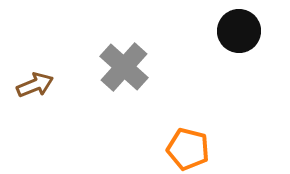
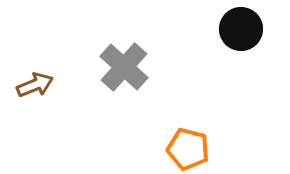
black circle: moved 2 px right, 2 px up
